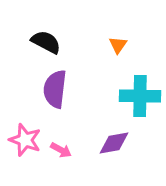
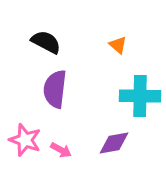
orange triangle: rotated 24 degrees counterclockwise
